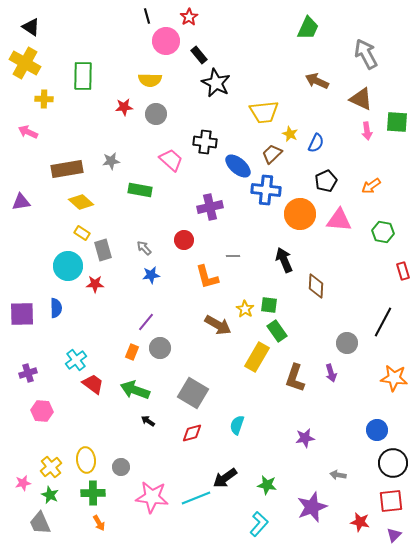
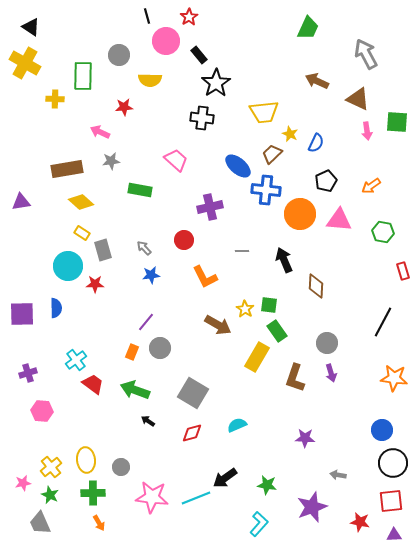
black star at (216, 83): rotated 12 degrees clockwise
yellow cross at (44, 99): moved 11 px right
brown triangle at (361, 99): moved 3 px left
gray circle at (156, 114): moved 37 px left, 59 px up
pink arrow at (28, 132): moved 72 px right
black cross at (205, 142): moved 3 px left, 24 px up
pink trapezoid at (171, 160): moved 5 px right
gray line at (233, 256): moved 9 px right, 5 px up
orange L-shape at (207, 277): moved 2 px left; rotated 12 degrees counterclockwise
gray circle at (347, 343): moved 20 px left
cyan semicircle at (237, 425): rotated 48 degrees clockwise
blue circle at (377, 430): moved 5 px right
purple star at (305, 438): rotated 12 degrees clockwise
purple triangle at (394, 535): rotated 42 degrees clockwise
